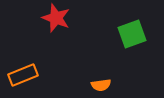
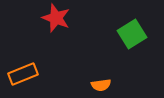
green square: rotated 12 degrees counterclockwise
orange rectangle: moved 1 px up
